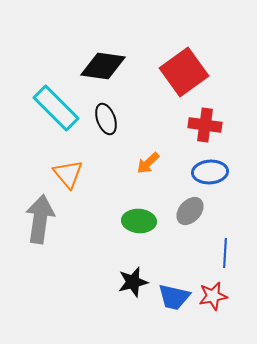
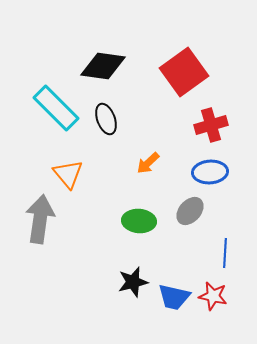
red cross: moved 6 px right; rotated 24 degrees counterclockwise
red star: rotated 24 degrees clockwise
